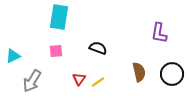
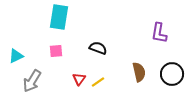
cyan triangle: moved 3 px right
